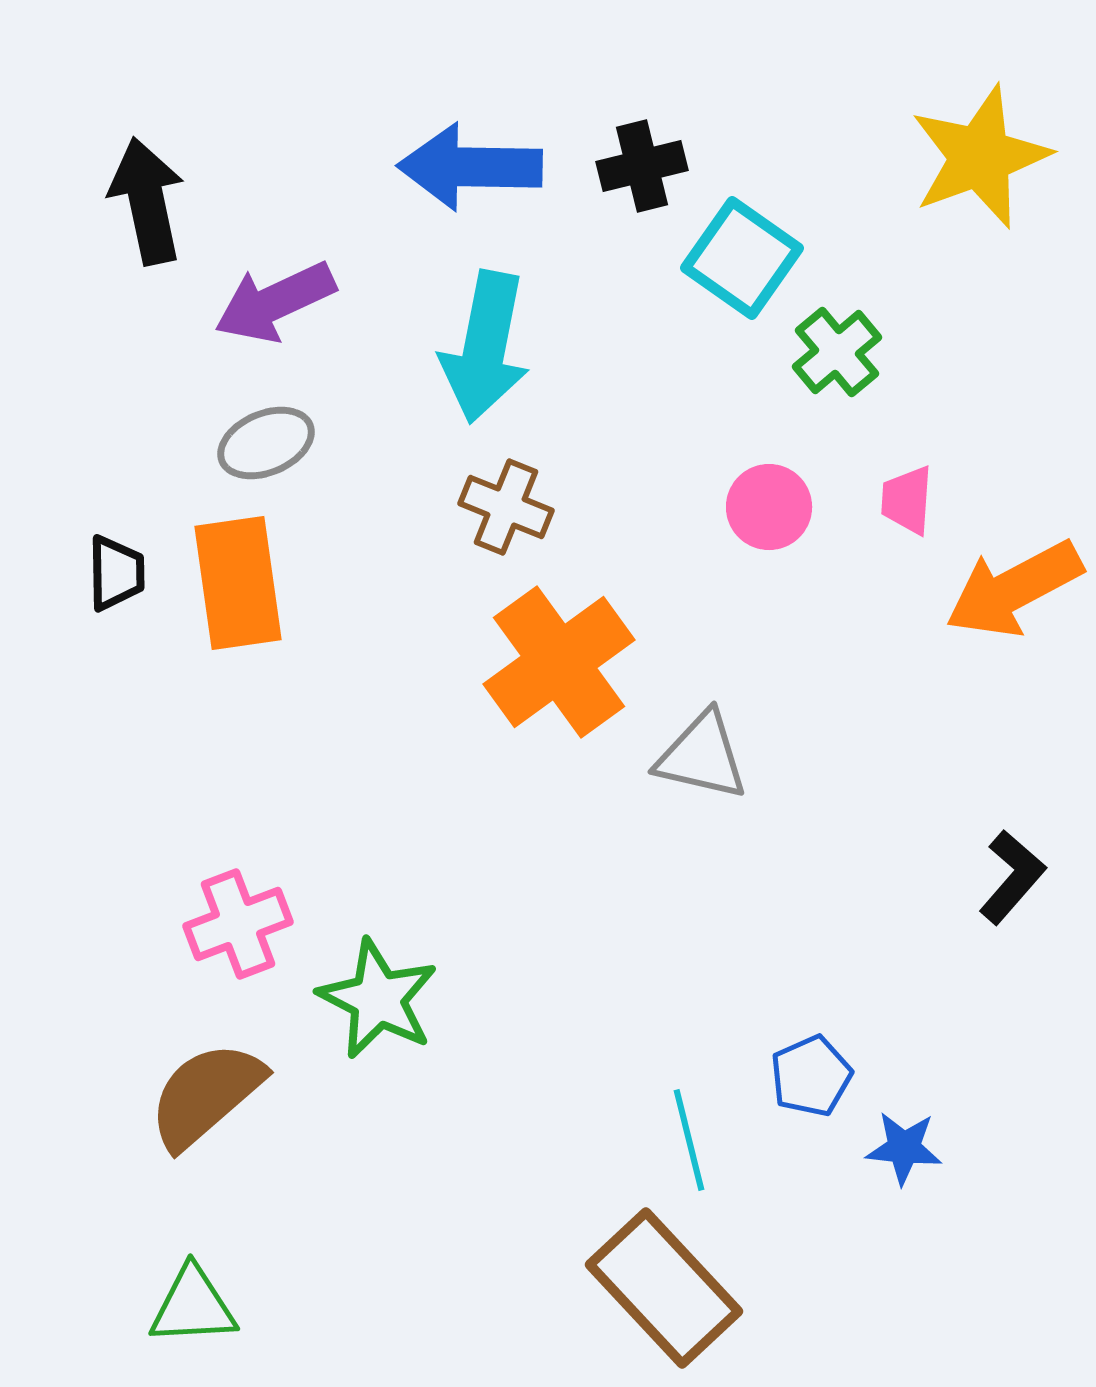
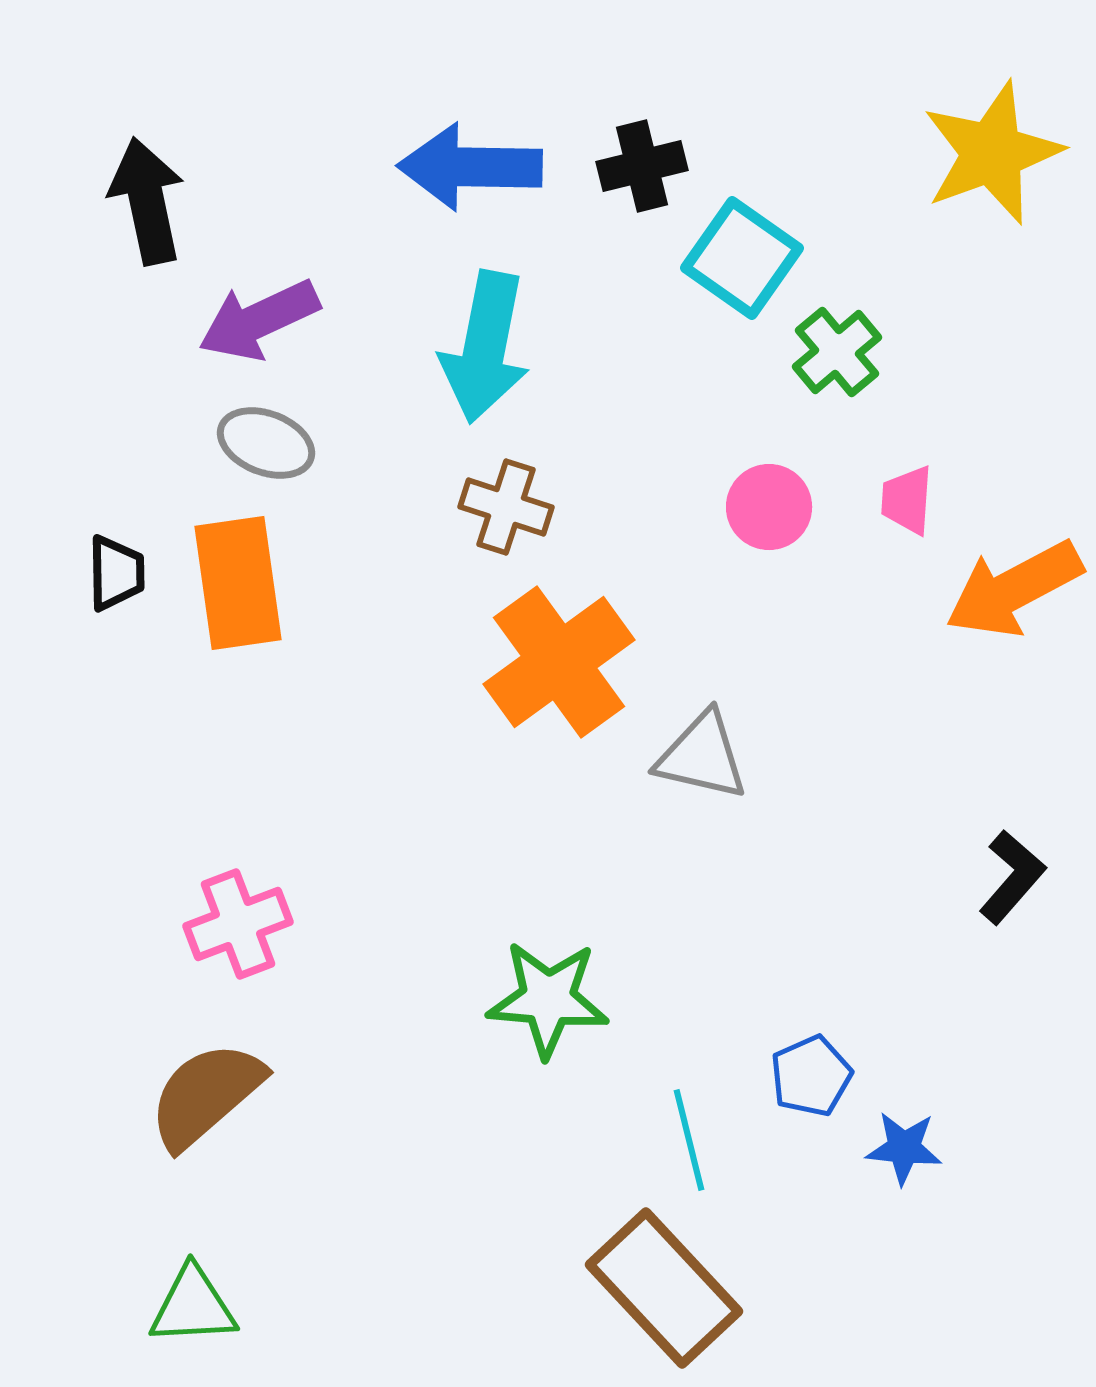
yellow star: moved 12 px right, 4 px up
purple arrow: moved 16 px left, 18 px down
gray ellipse: rotated 44 degrees clockwise
brown cross: rotated 4 degrees counterclockwise
green star: moved 170 px right; rotated 22 degrees counterclockwise
